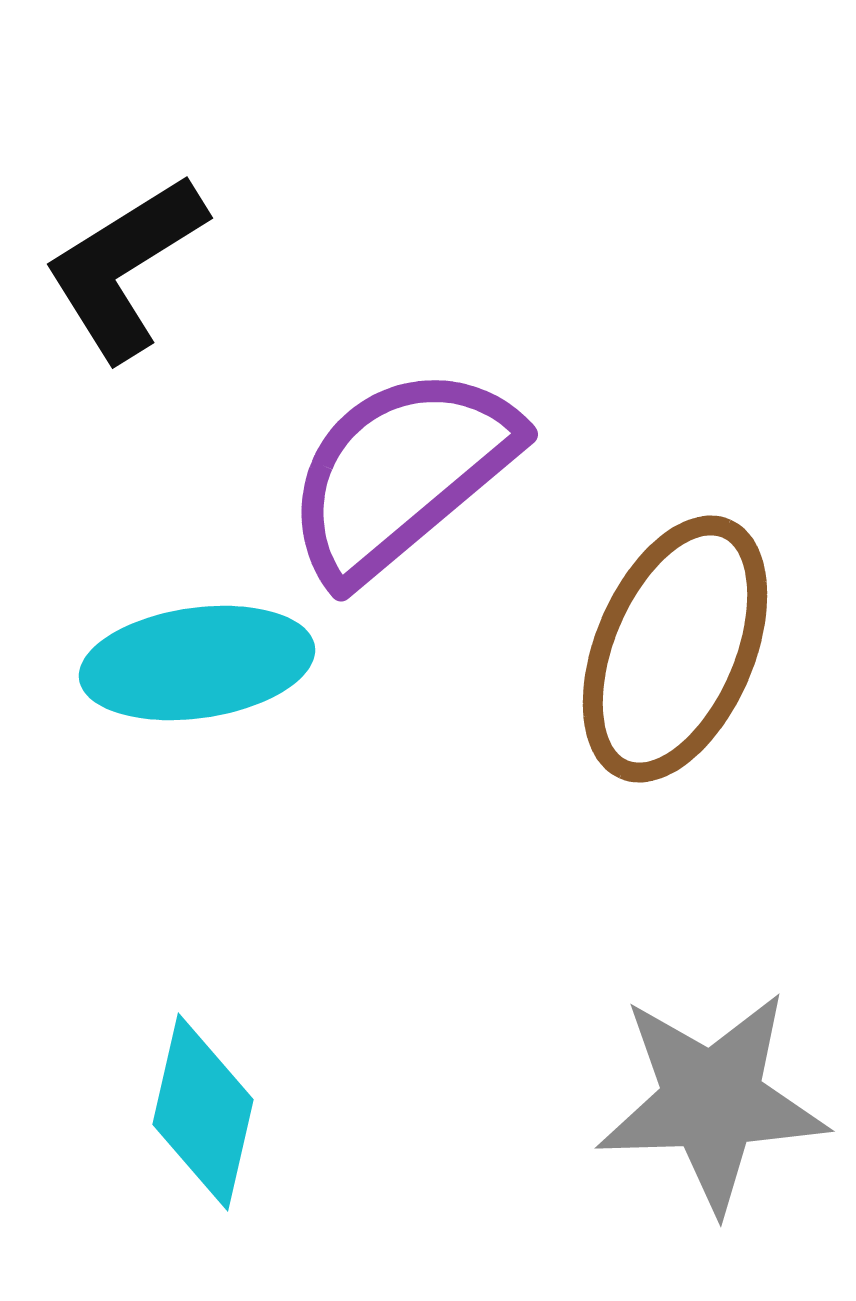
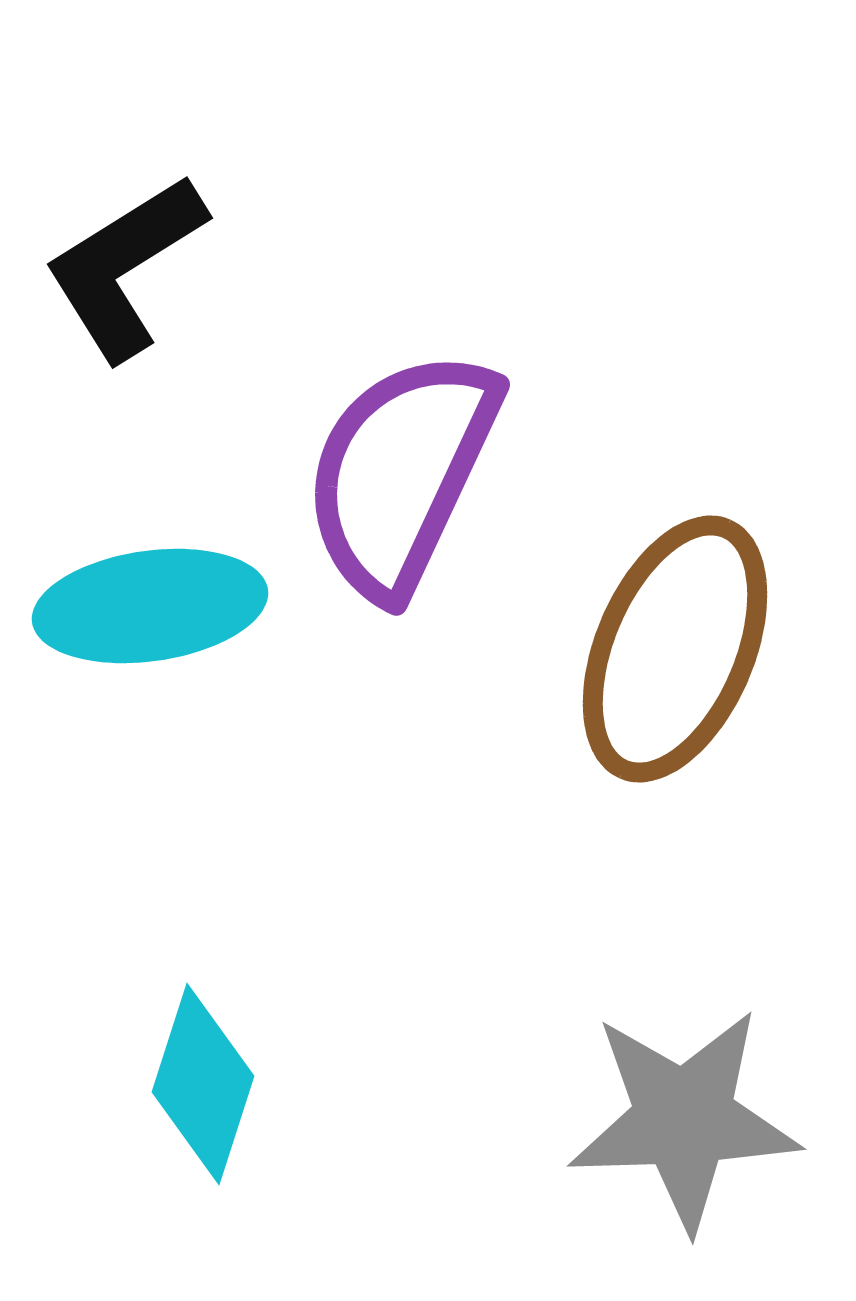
purple semicircle: rotated 25 degrees counterclockwise
cyan ellipse: moved 47 px left, 57 px up
gray star: moved 28 px left, 18 px down
cyan diamond: moved 28 px up; rotated 5 degrees clockwise
